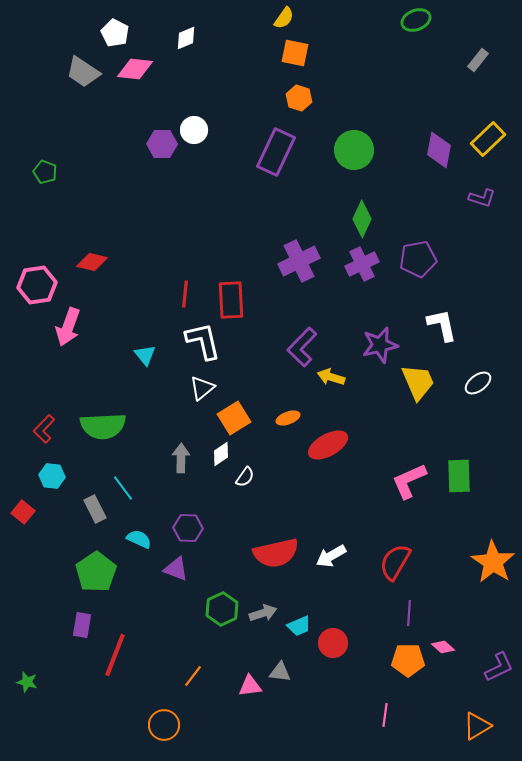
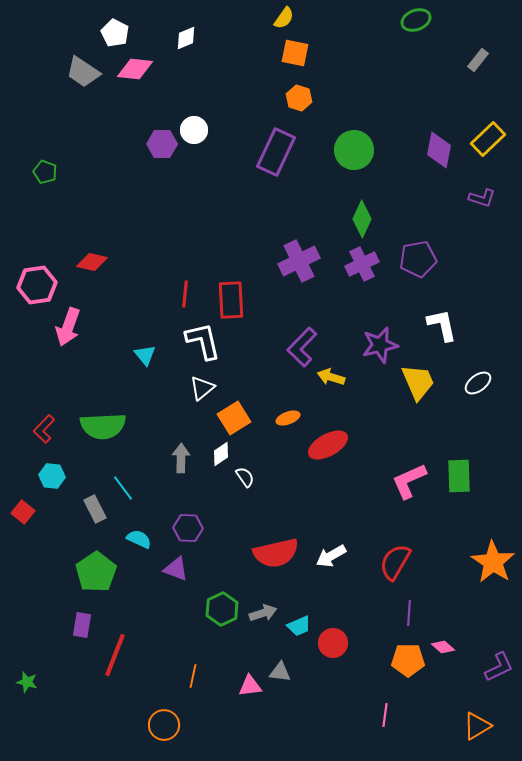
white semicircle at (245, 477): rotated 70 degrees counterclockwise
orange line at (193, 676): rotated 25 degrees counterclockwise
